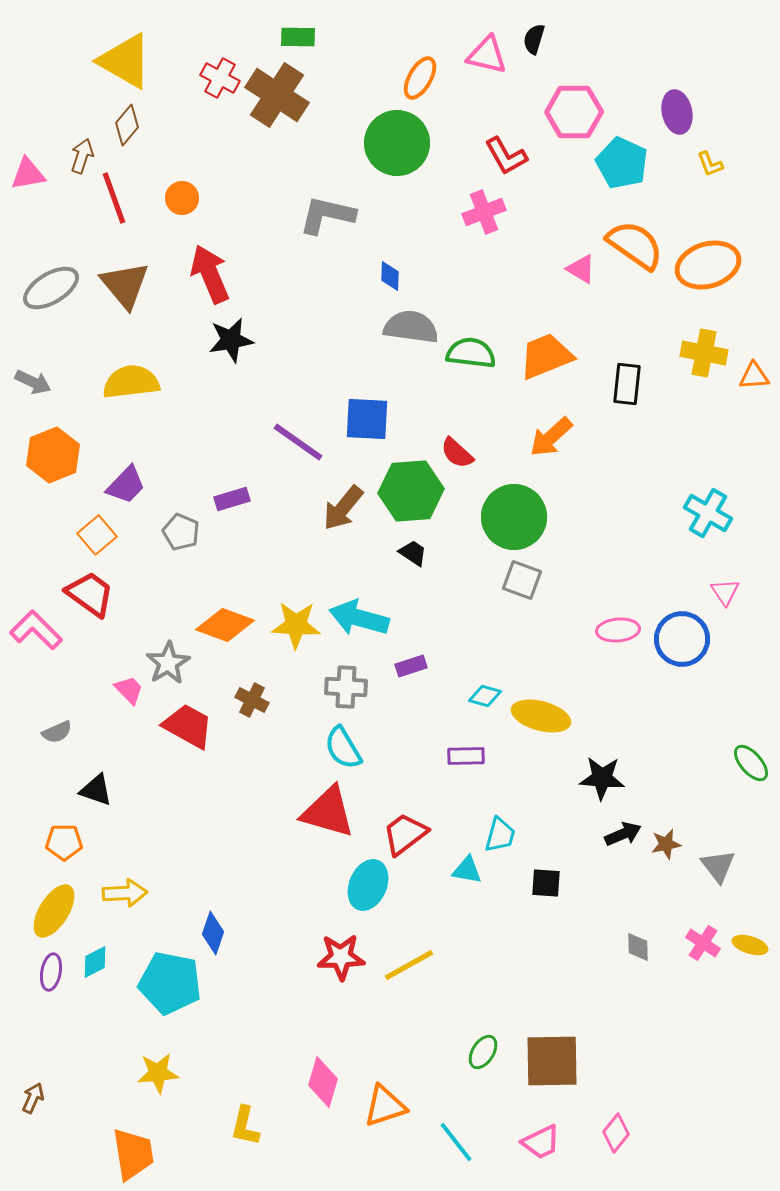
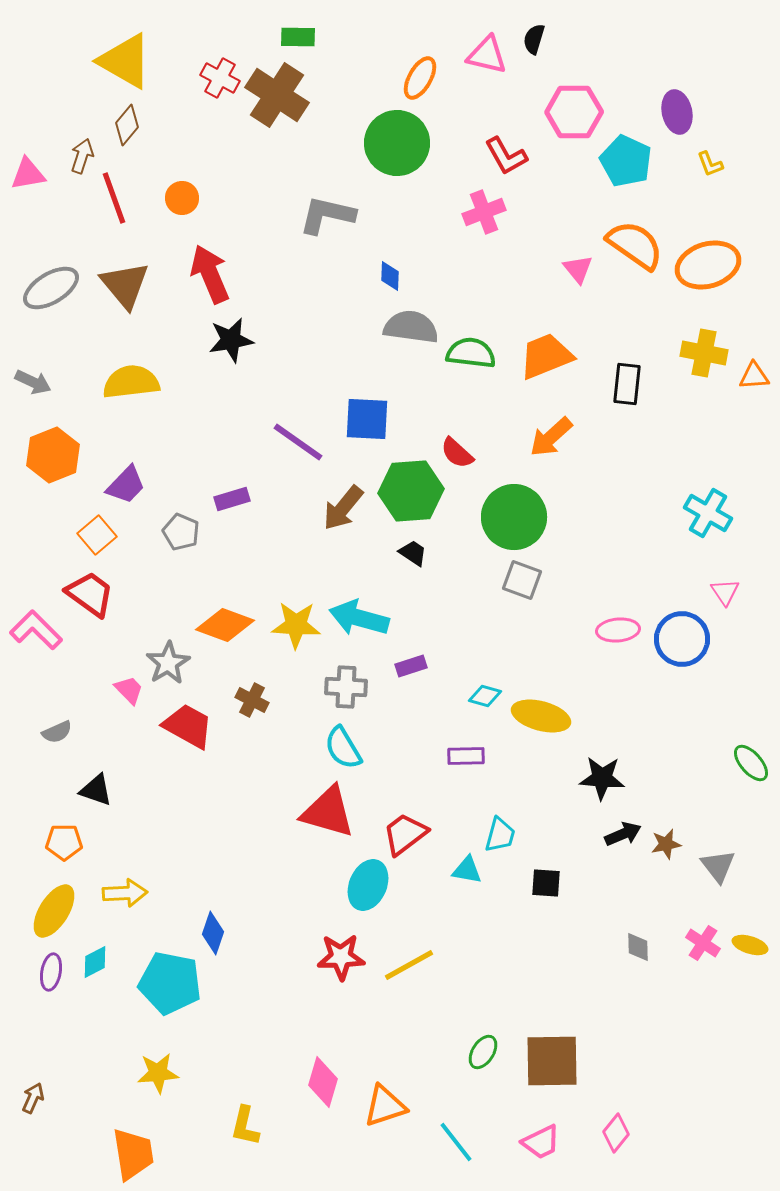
cyan pentagon at (622, 163): moved 4 px right, 2 px up
pink triangle at (581, 269): moved 3 px left; rotated 20 degrees clockwise
